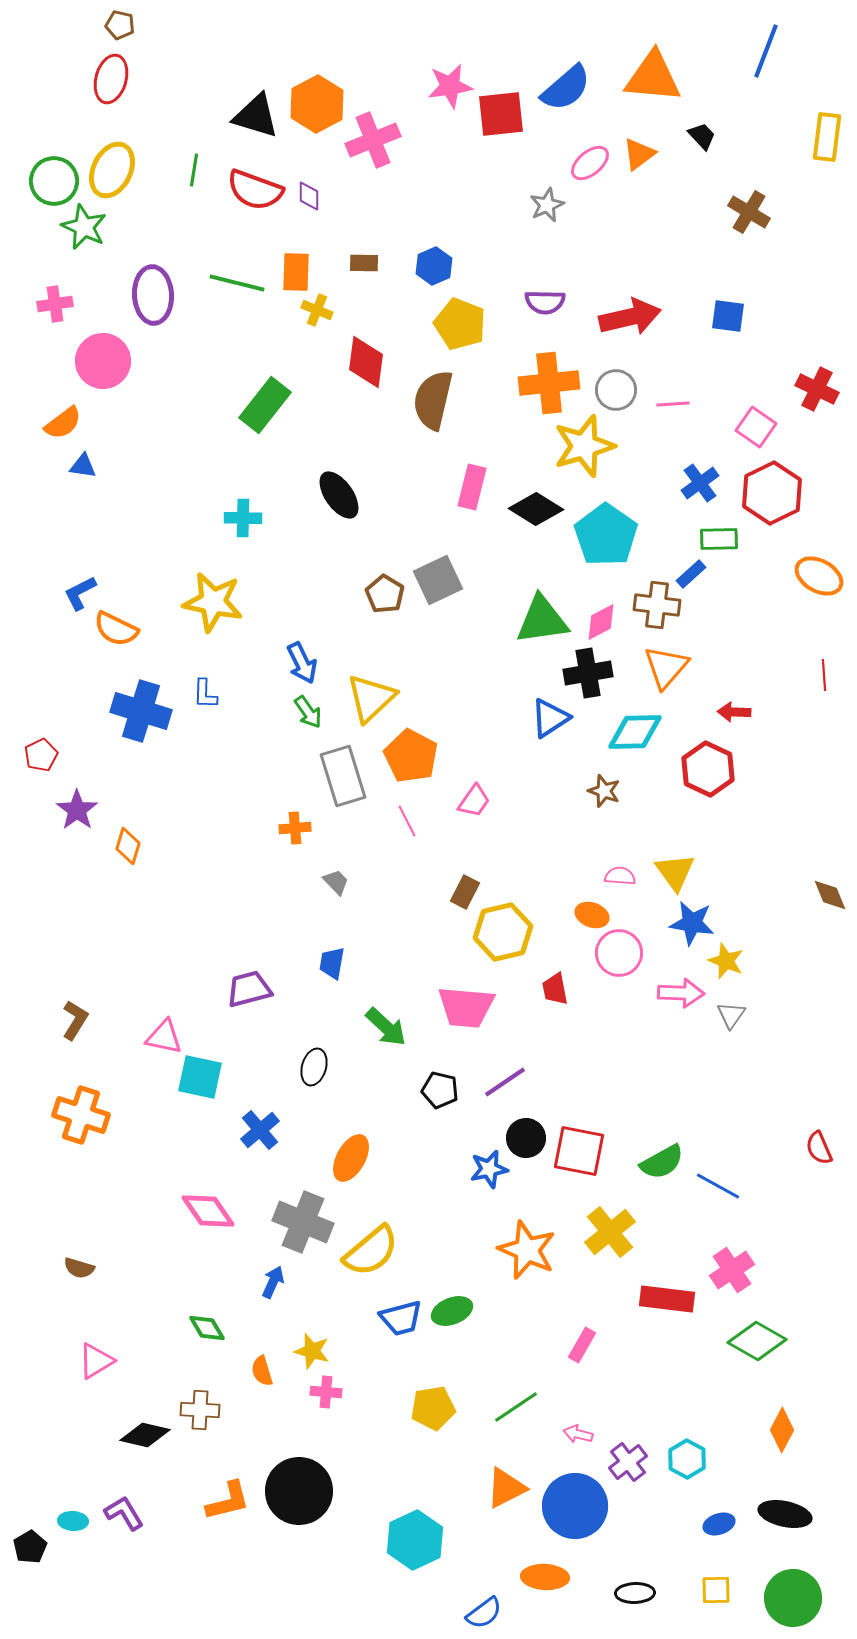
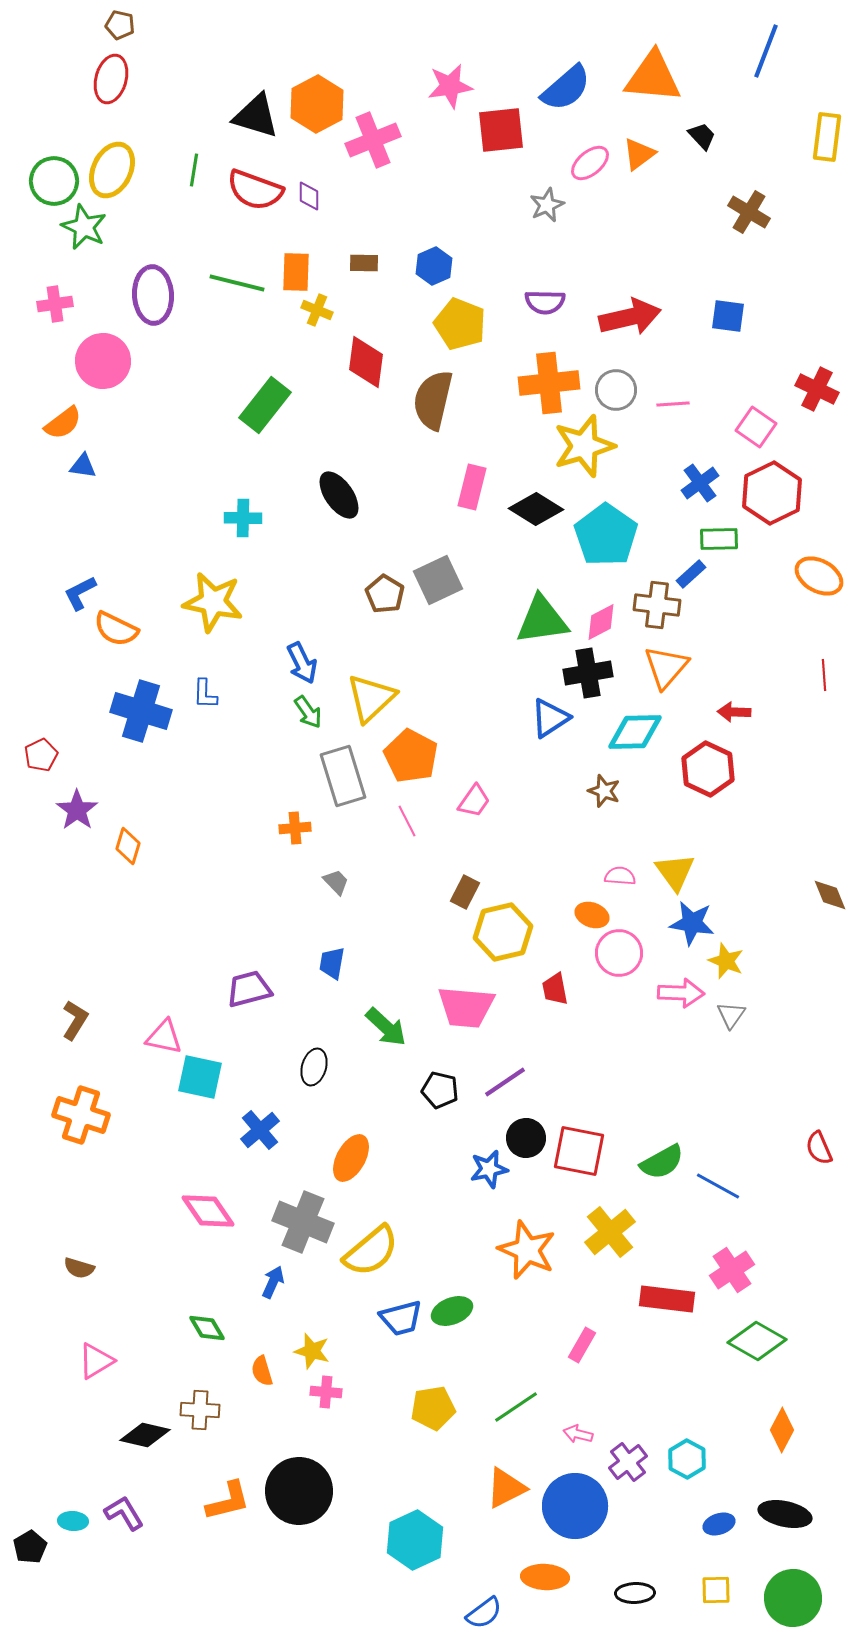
red square at (501, 114): moved 16 px down
